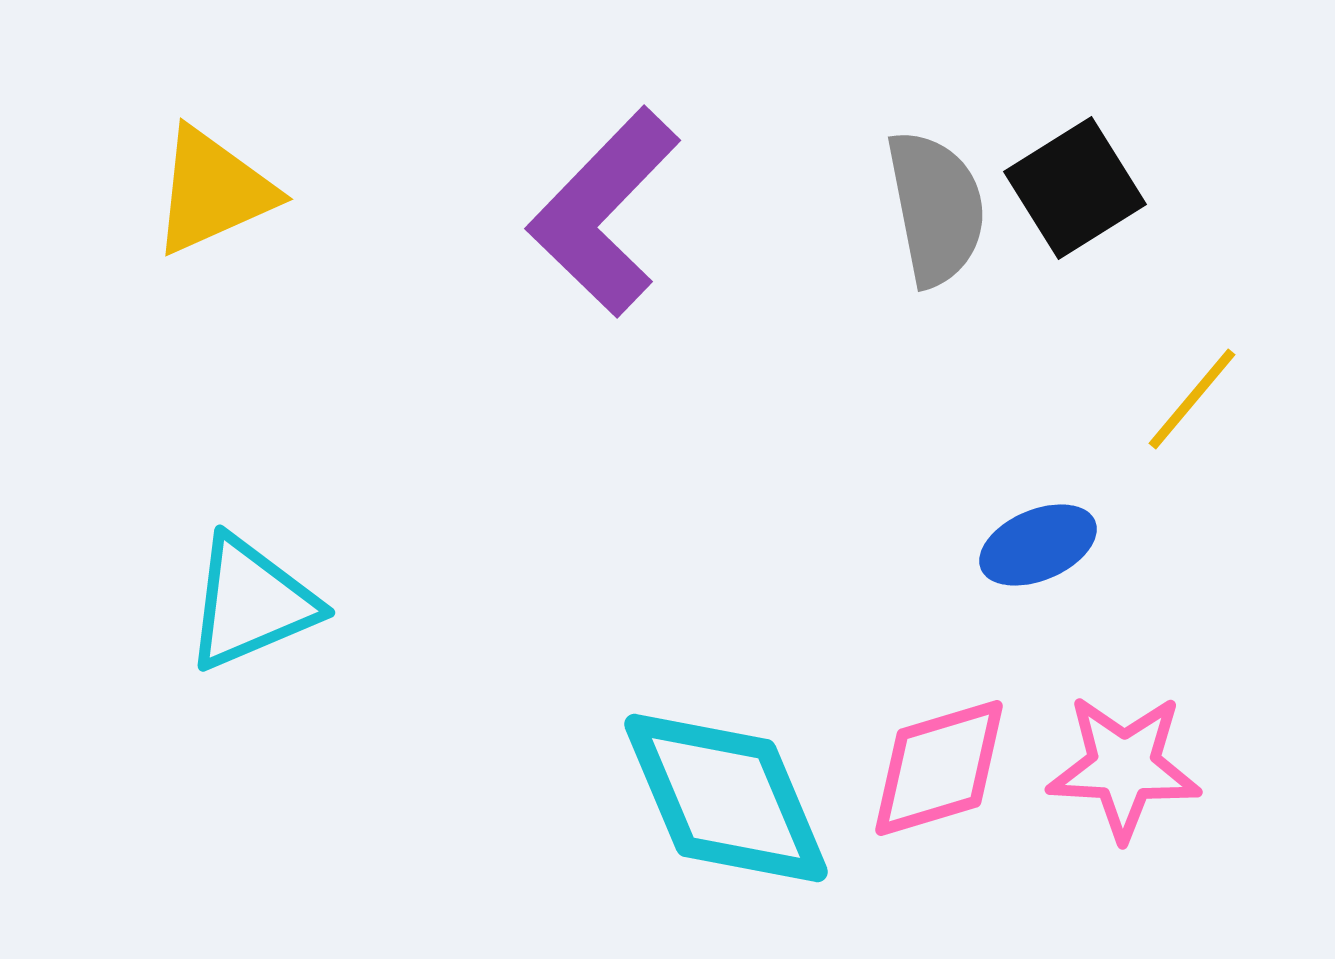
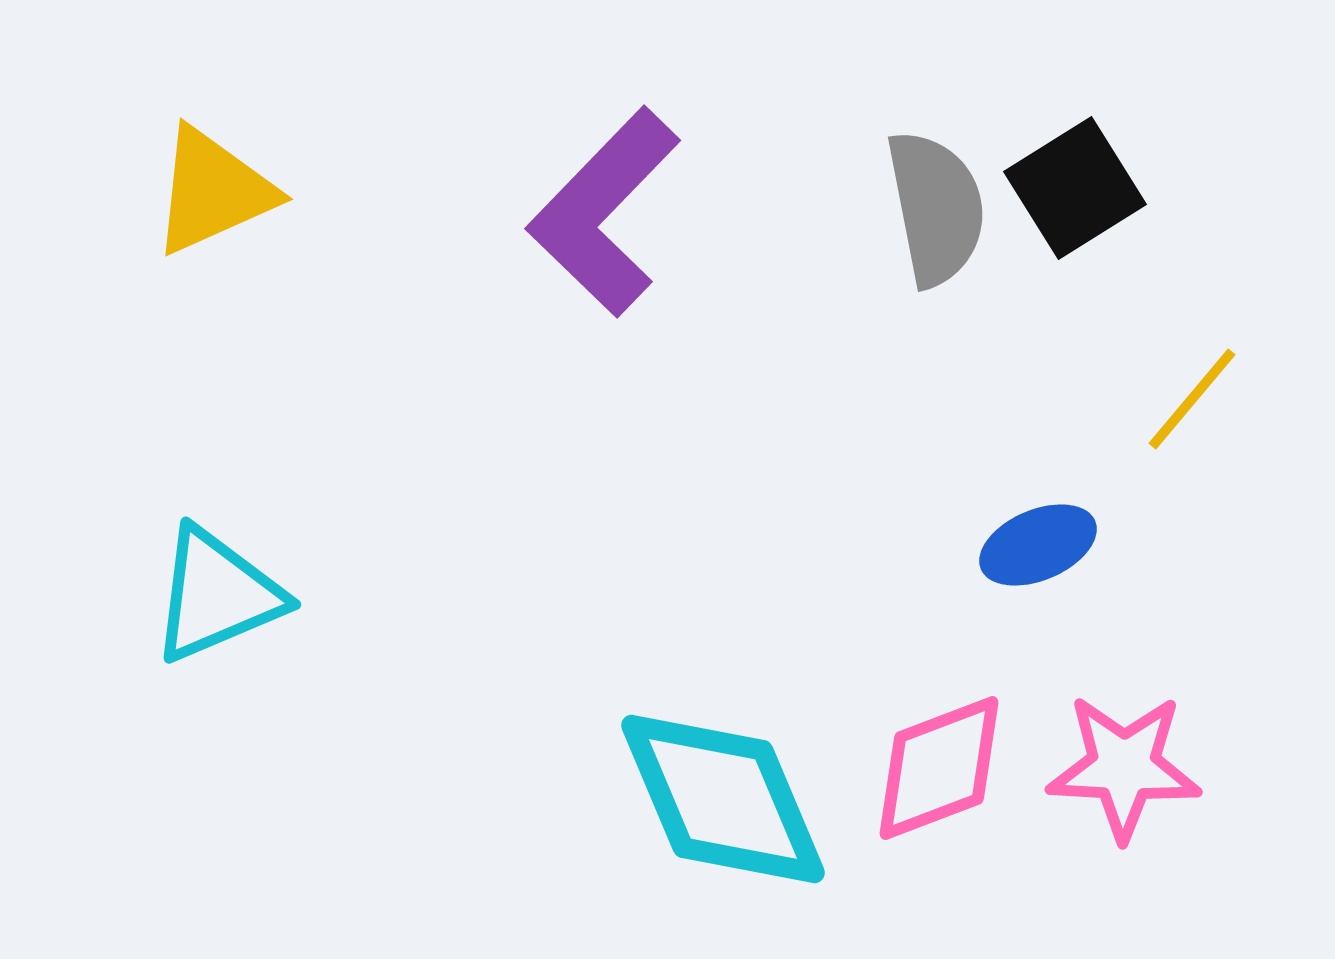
cyan triangle: moved 34 px left, 8 px up
pink diamond: rotated 4 degrees counterclockwise
cyan diamond: moved 3 px left, 1 px down
